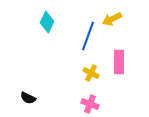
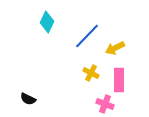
yellow arrow: moved 3 px right, 29 px down
blue line: moved 1 px left; rotated 24 degrees clockwise
pink rectangle: moved 18 px down
black semicircle: moved 1 px down
pink cross: moved 15 px right
